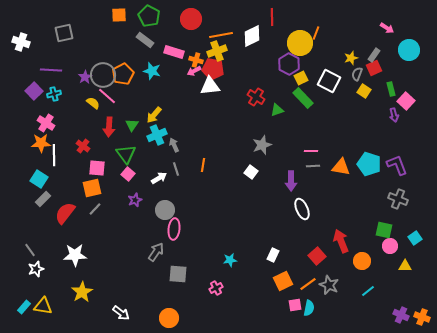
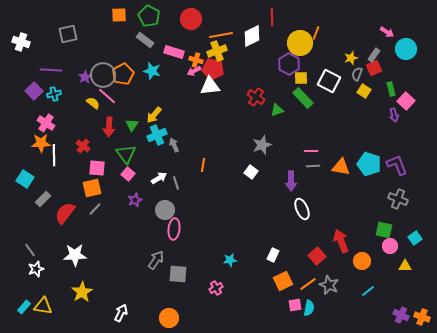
pink arrow at (387, 28): moved 4 px down
gray square at (64, 33): moved 4 px right, 1 px down
cyan circle at (409, 50): moved 3 px left, 1 px up
yellow square at (301, 78): rotated 24 degrees clockwise
gray line at (176, 169): moved 14 px down
cyan square at (39, 179): moved 14 px left
gray arrow at (156, 252): moved 8 px down
white arrow at (121, 313): rotated 102 degrees counterclockwise
